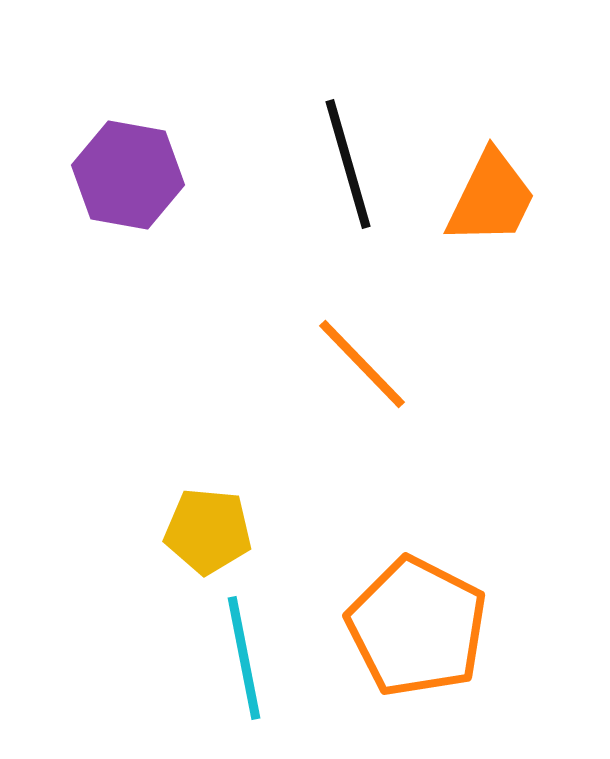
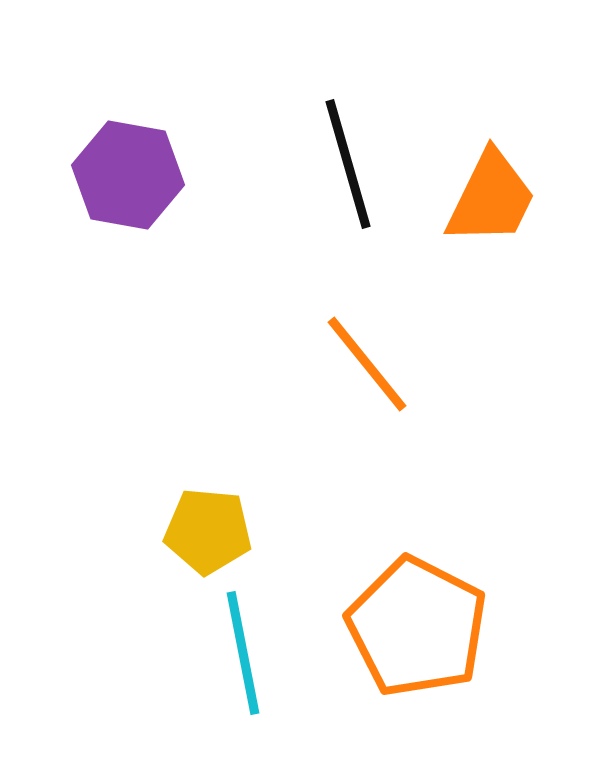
orange line: moved 5 px right; rotated 5 degrees clockwise
cyan line: moved 1 px left, 5 px up
